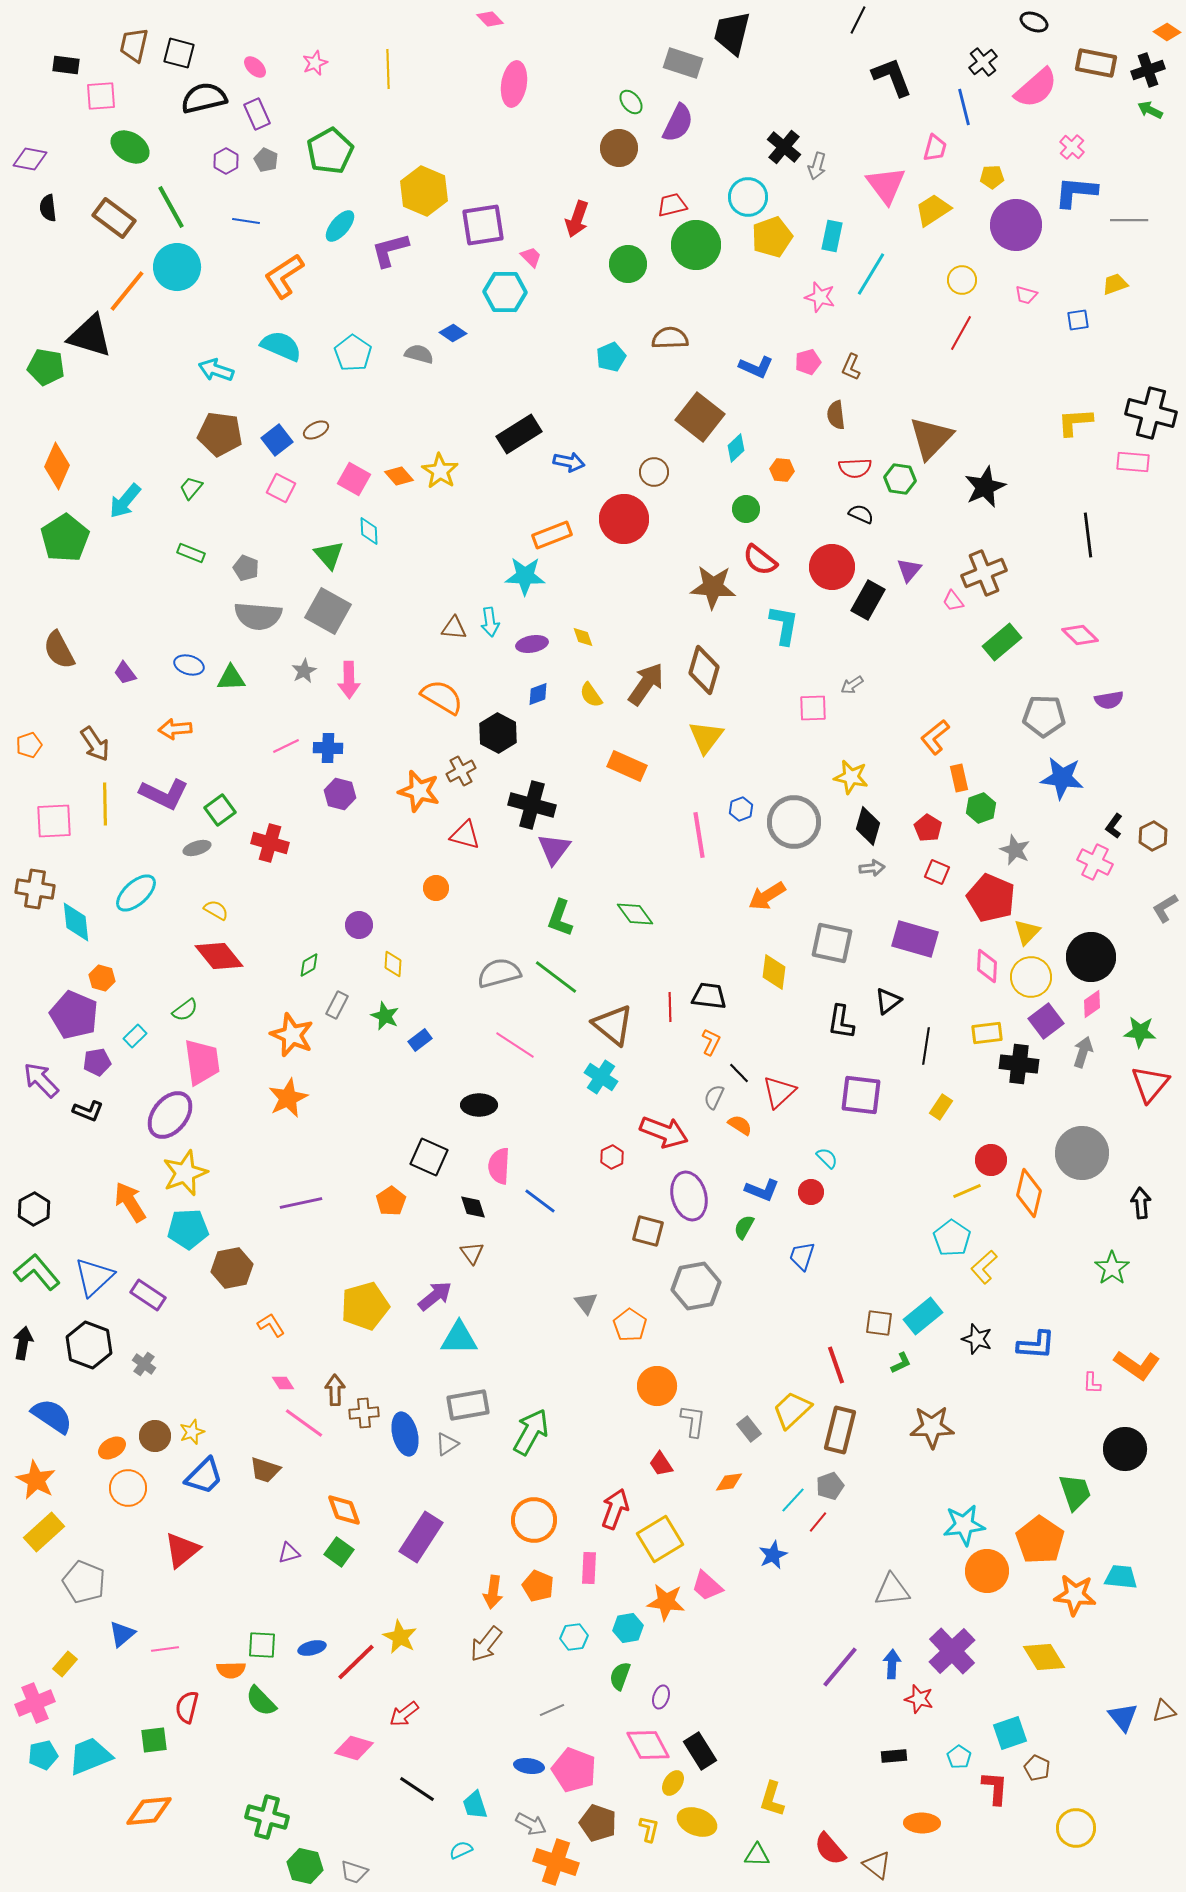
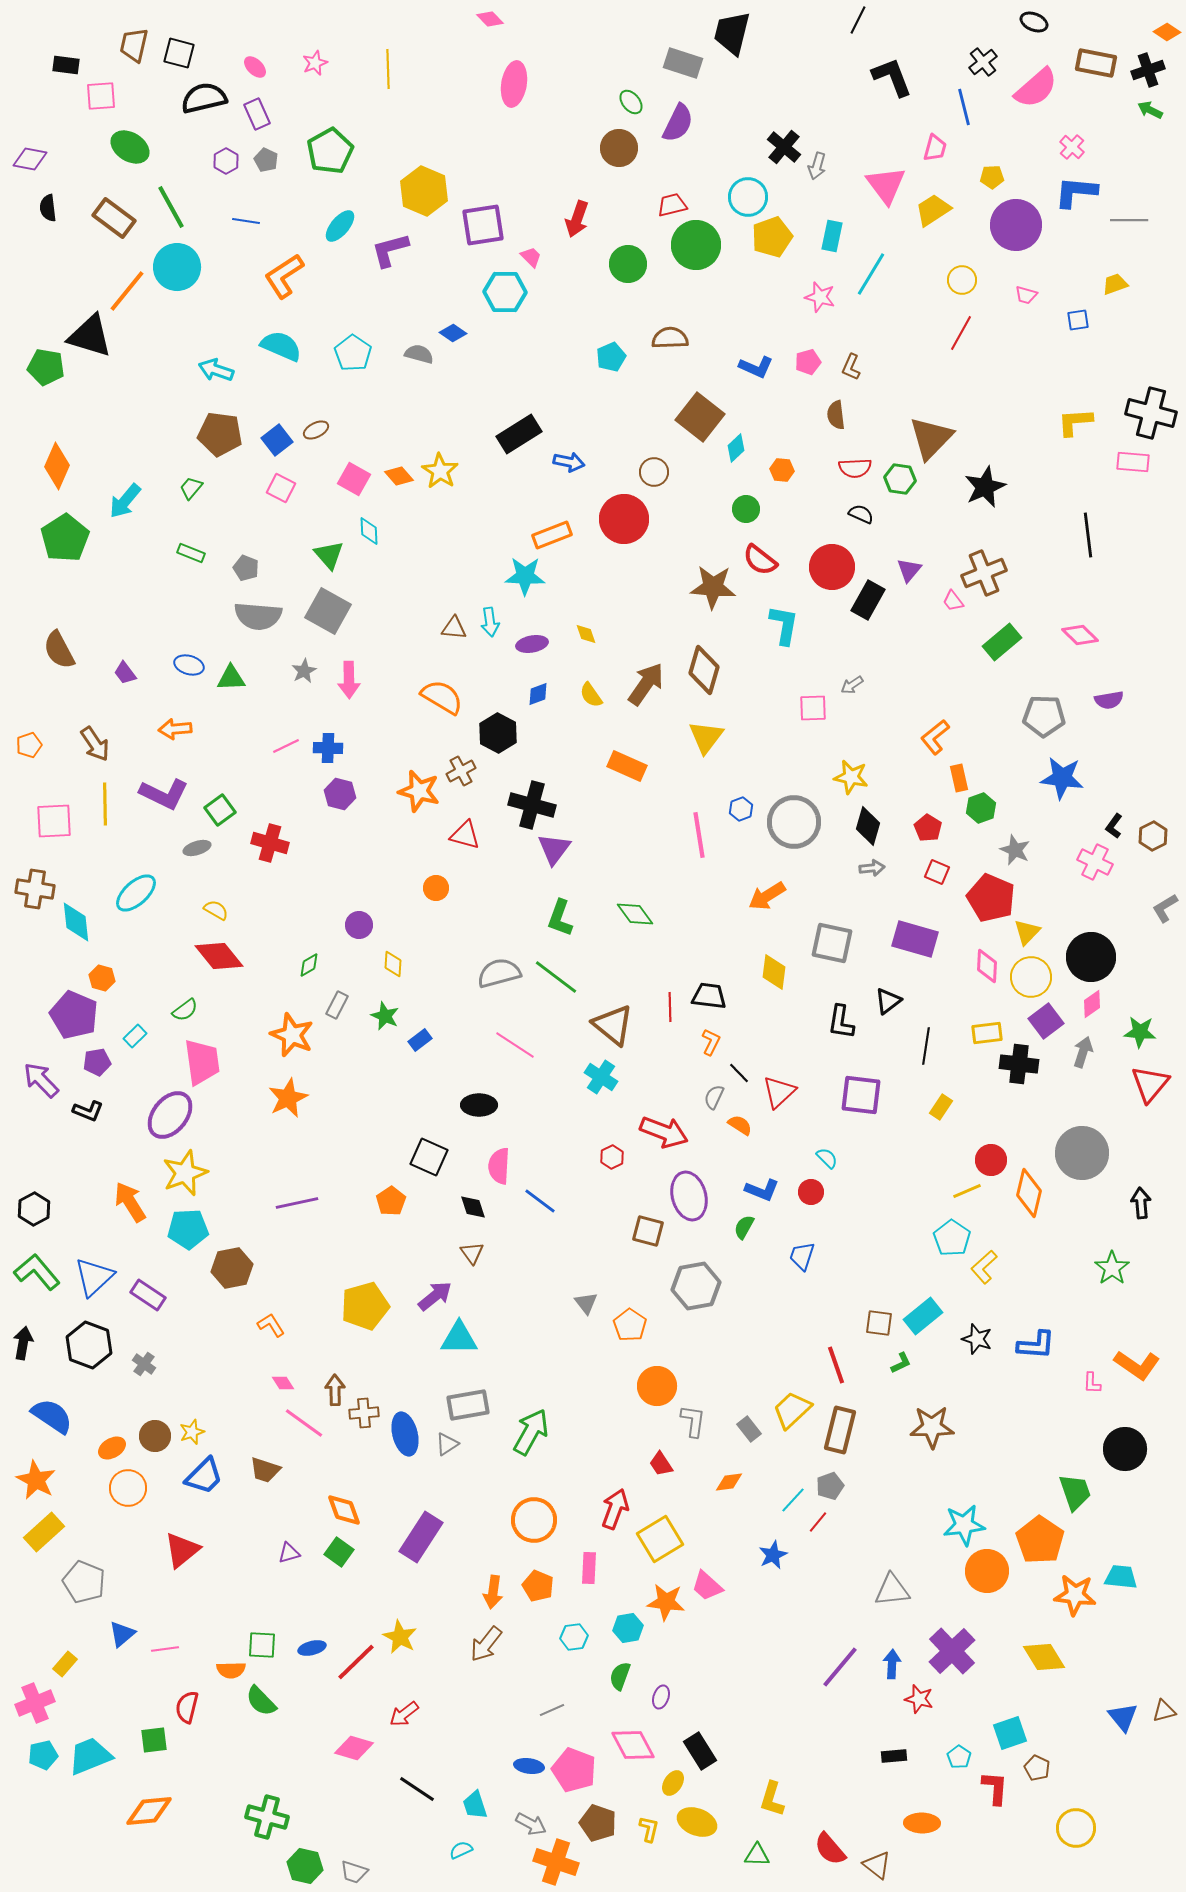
yellow diamond at (583, 637): moved 3 px right, 3 px up
purple line at (301, 1203): moved 4 px left
pink diamond at (648, 1745): moved 15 px left
